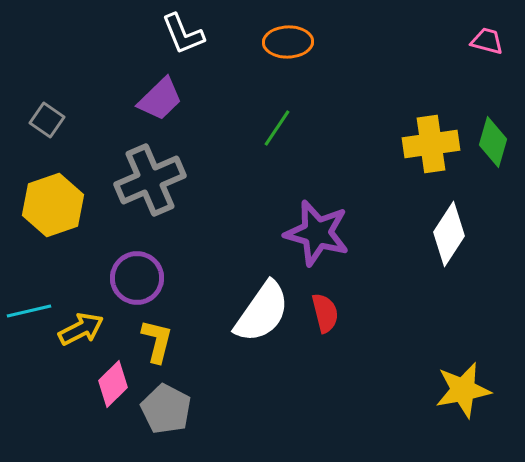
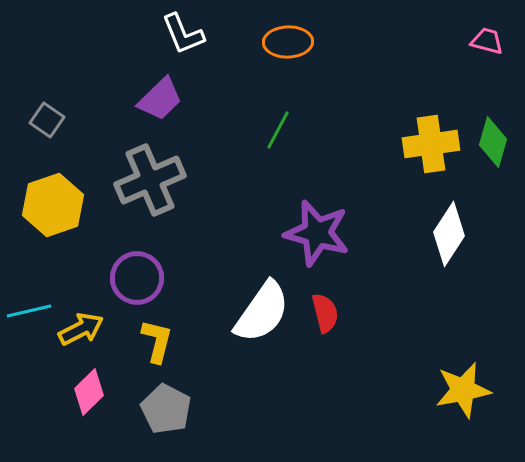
green line: moved 1 px right, 2 px down; rotated 6 degrees counterclockwise
pink diamond: moved 24 px left, 8 px down
